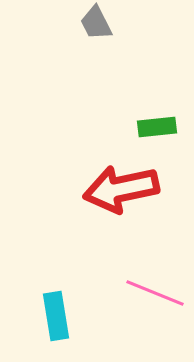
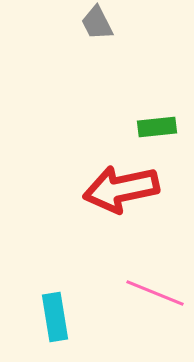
gray trapezoid: moved 1 px right
cyan rectangle: moved 1 px left, 1 px down
